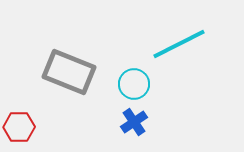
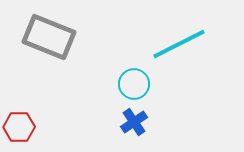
gray rectangle: moved 20 px left, 35 px up
